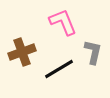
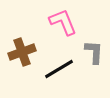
gray L-shape: moved 1 px right; rotated 10 degrees counterclockwise
